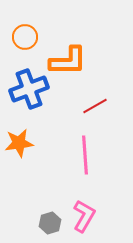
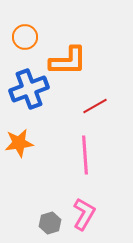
pink L-shape: moved 2 px up
